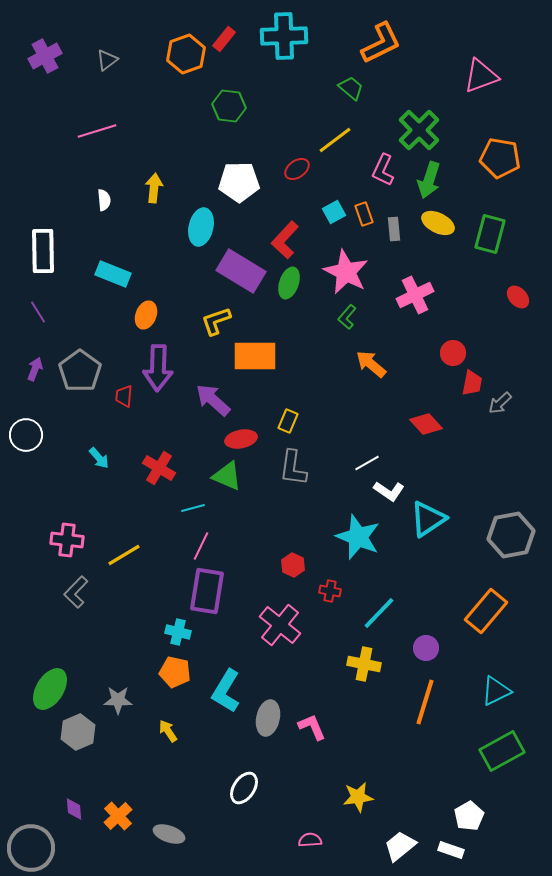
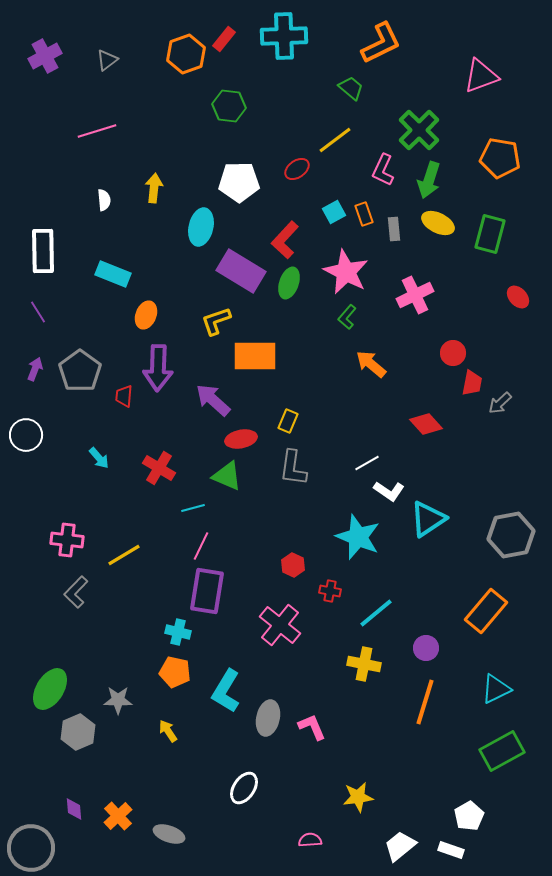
cyan line at (379, 613): moved 3 px left; rotated 6 degrees clockwise
cyan triangle at (496, 691): moved 2 px up
